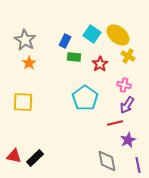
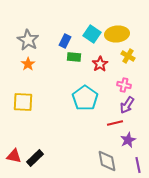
yellow ellipse: moved 1 px left, 1 px up; rotated 45 degrees counterclockwise
gray star: moved 3 px right
orange star: moved 1 px left, 1 px down
